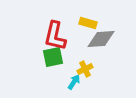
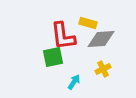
red L-shape: moved 8 px right; rotated 20 degrees counterclockwise
yellow cross: moved 18 px right
